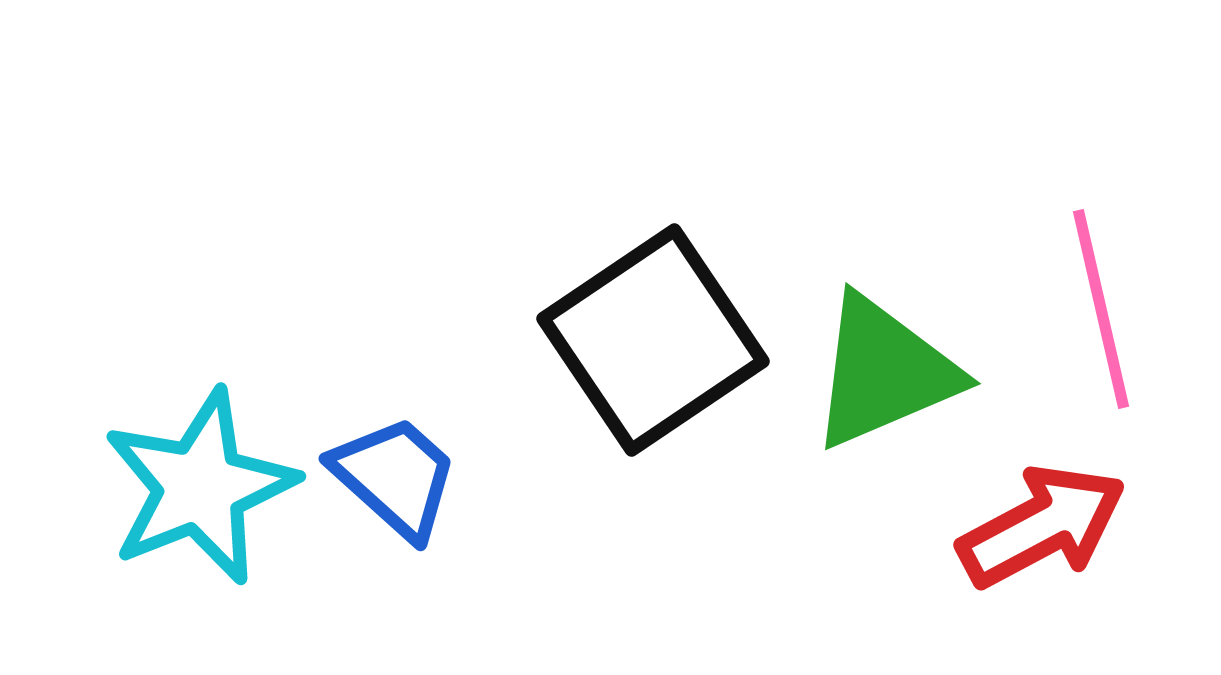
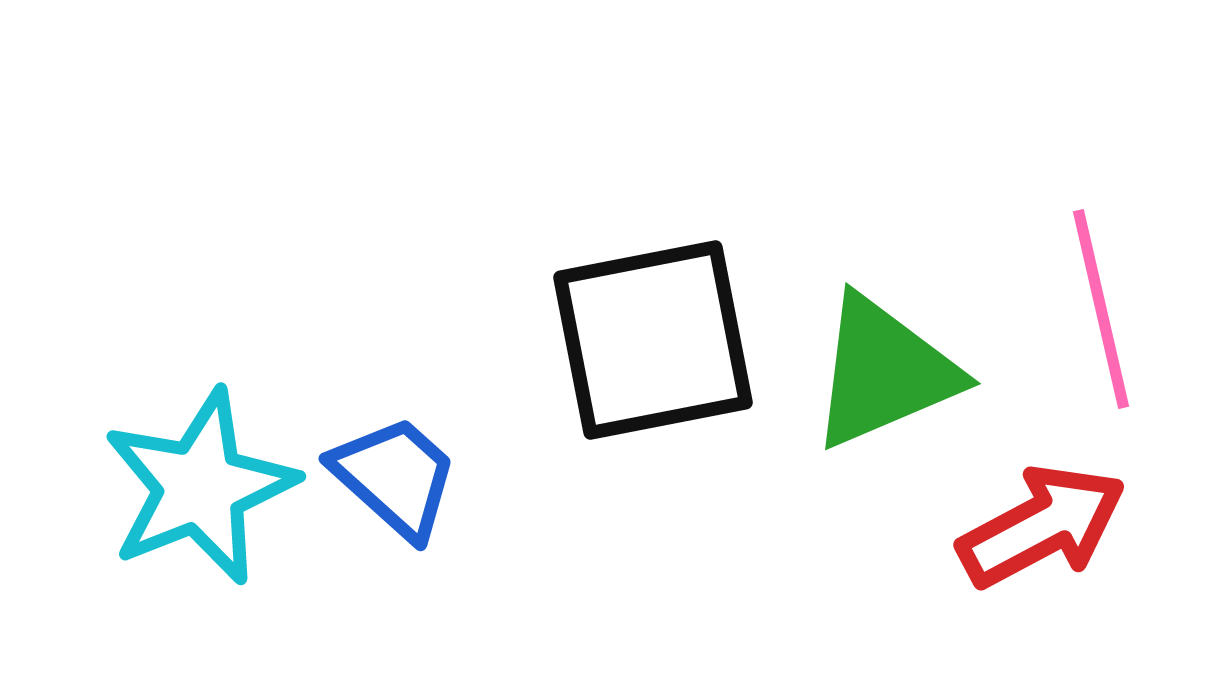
black square: rotated 23 degrees clockwise
